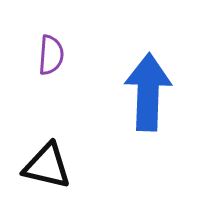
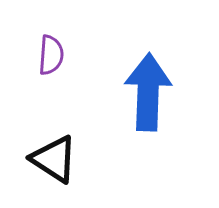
black triangle: moved 7 px right, 7 px up; rotated 20 degrees clockwise
